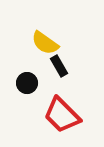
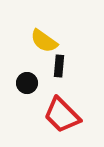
yellow semicircle: moved 1 px left, 2 px up
black rectangle: rotated 35 degrees clockwise
